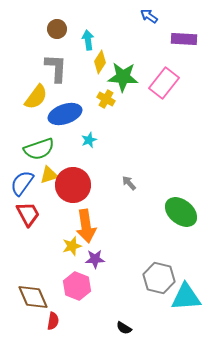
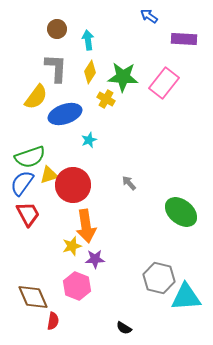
yellow diamond: moved 10 px left, 10 px down
green semicircle: moved 9 px left, 8 px down
